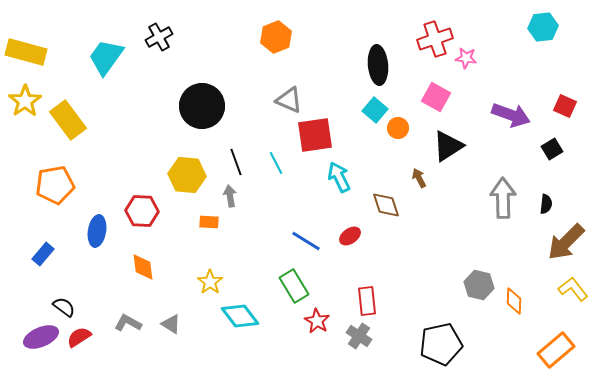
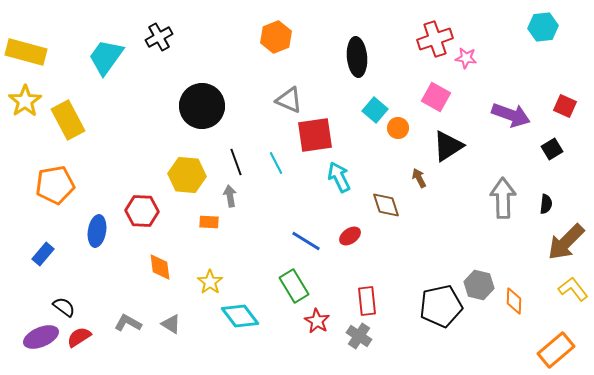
black ellipse at (378, 65): moved 21 px left, 8 px up
yellow rectangle at (68, 120): rotated 9 degrees clockwise
orange diamond at (143, 267): moved 17 px right
black pentagon at (441, 344): moved 38 px up
